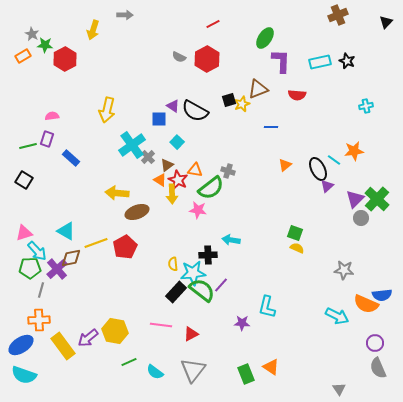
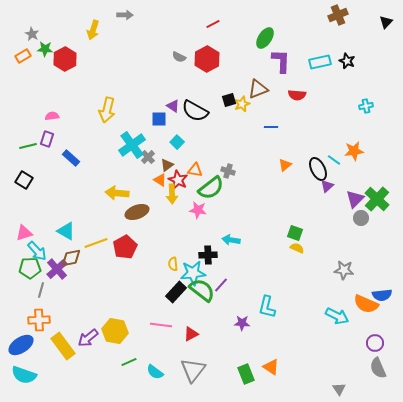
green star at (45, 45): moved 4 px down
